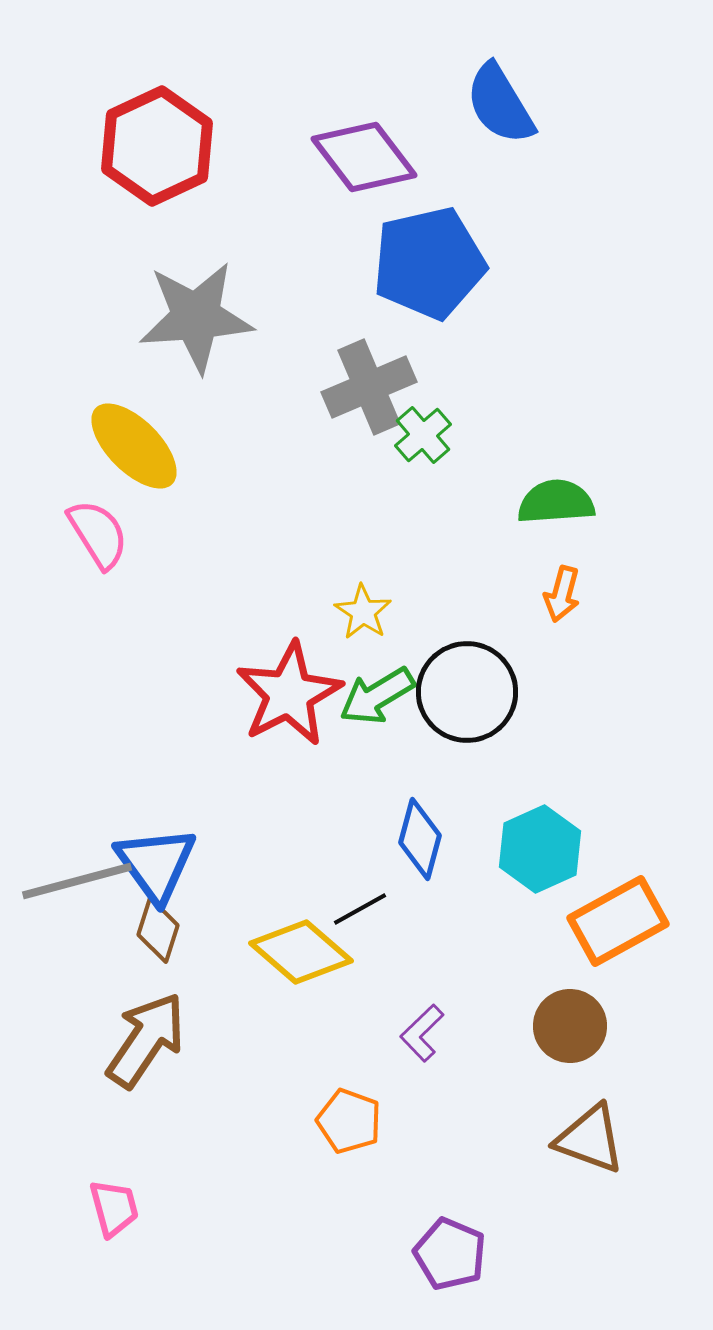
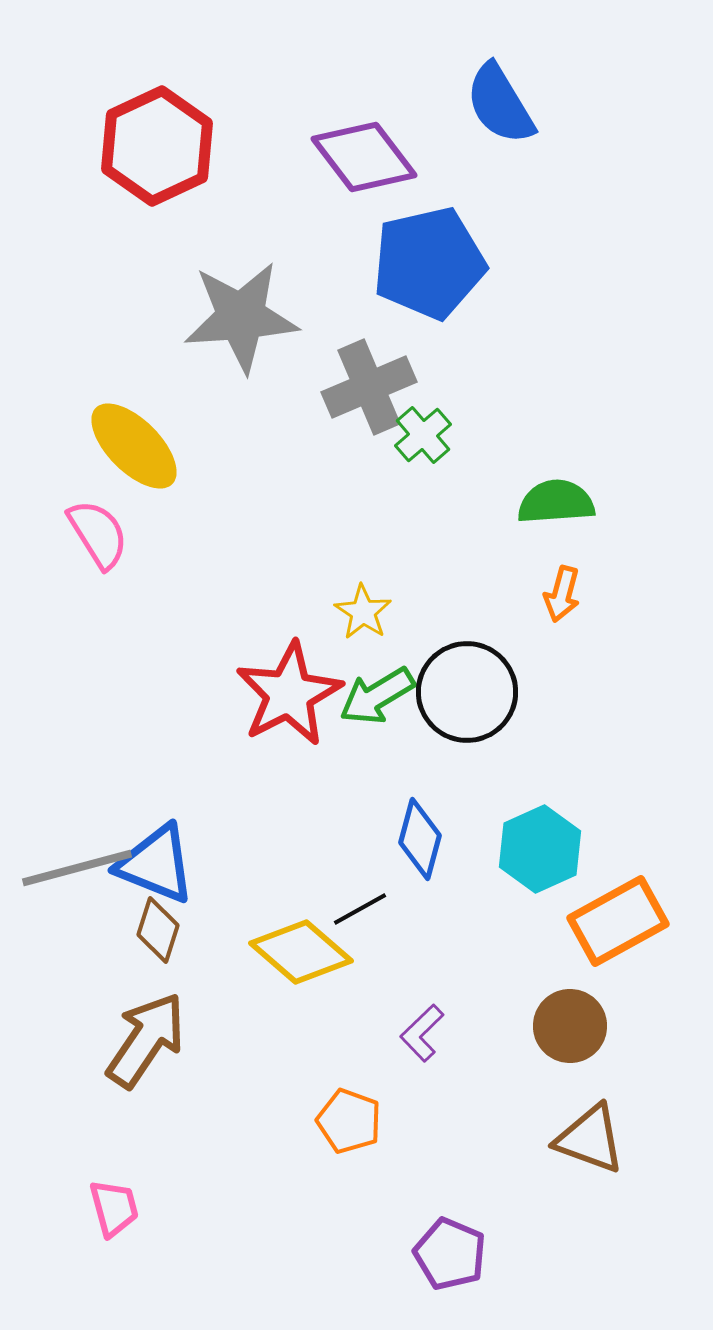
gray star: moved 45 px right
blue triangle: rotated 32 degrees counterclockwise
gray line: moved 13 px up
